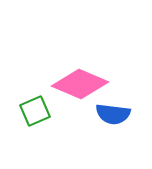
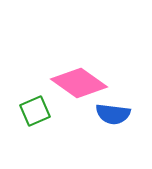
pink diamond: moved 1 px left, 1 px up; rotated 12 degrees clockwise
